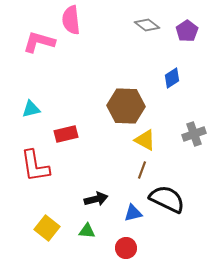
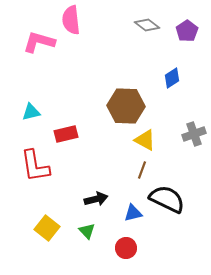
cyan triangle: moved 3 px down
green triangle: rotated 42 degrees clockwise
